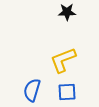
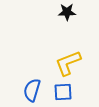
yellow L-shape: moved 5 px right, 3 px down
blue square: moved 4 px left
